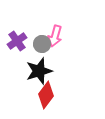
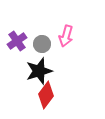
pink arrow: moved 11 px right
